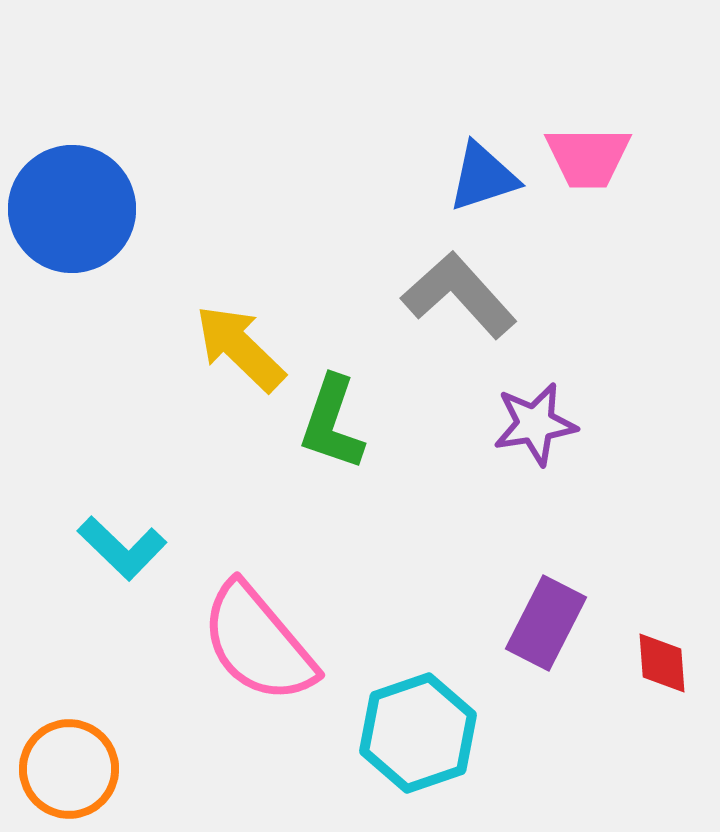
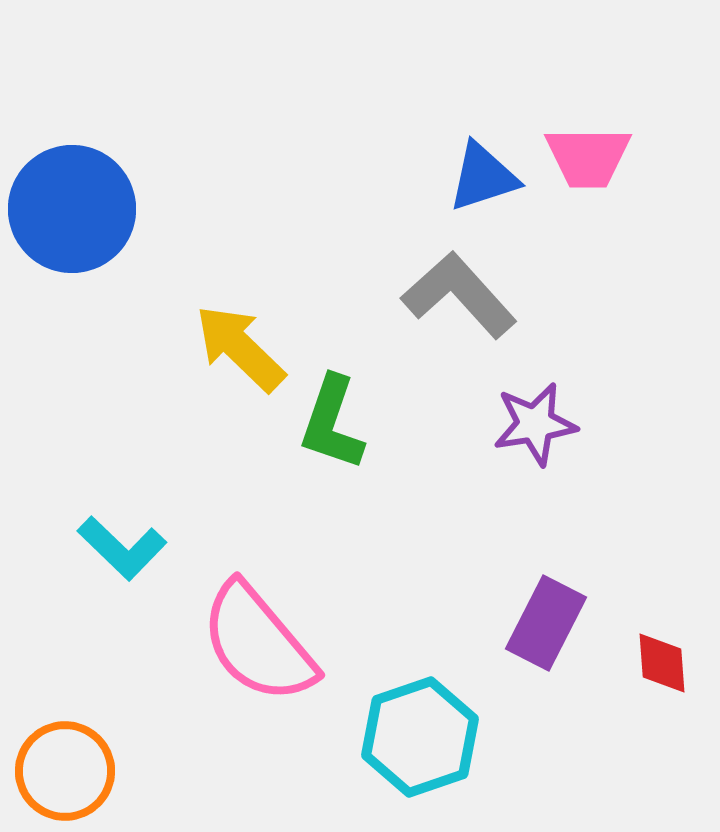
cyan hexagon: moved 2 px right, 4 px down
orange circle: moved 4 px left, 2 px down
